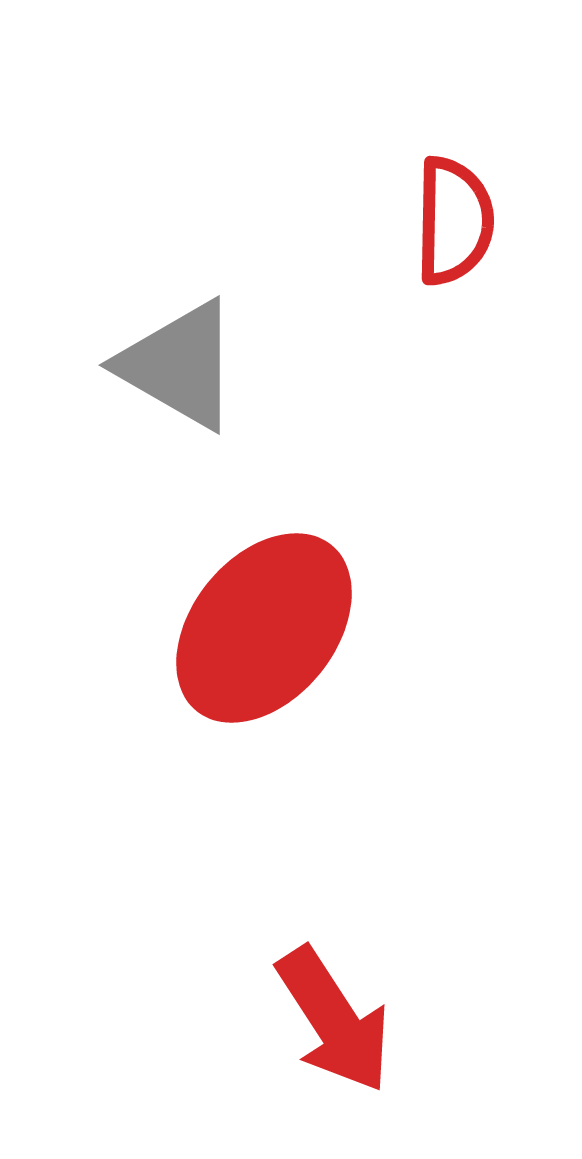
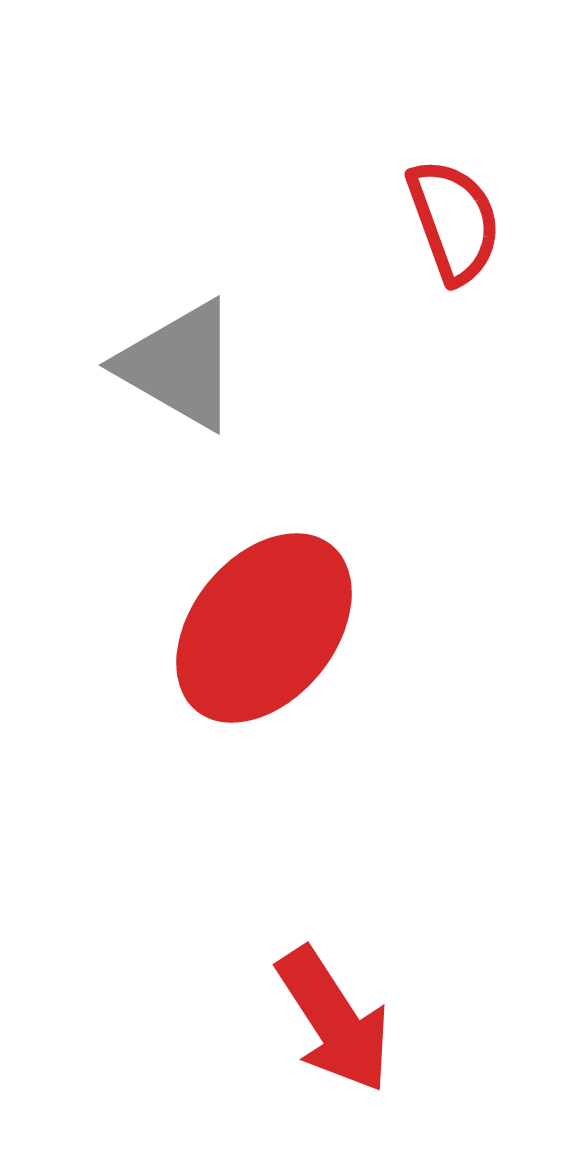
red semicircle: rotated 21 degrees counterclockwise
